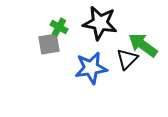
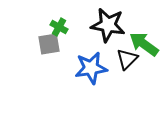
black star: moved 8 px right, 2 px down
green arrow: moved 1 px right, 1 px up
